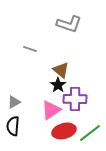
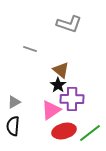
purple cross: moved 3 px left
